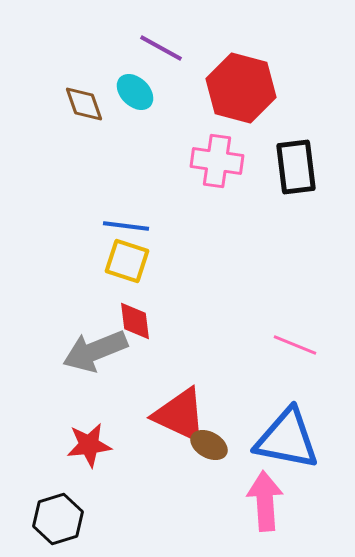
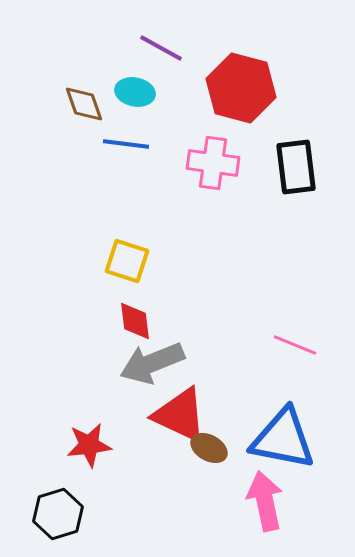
cyan ellipse: rotated 33 degrees counterclockwise
pink cross: moved 4 px left, 2 px down
blue line: moved 82 px up
gray arrow: moved 57 px right, 12 px down
blue triangle: moved 4 px left
brown ellipse: moved 3 px down
pink arrow: rotated 8 degrees counterclockwise
black hexagon: moved 5 px up
